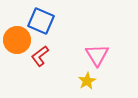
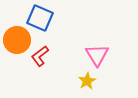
blue square: moved 1 px left, 3 px up
